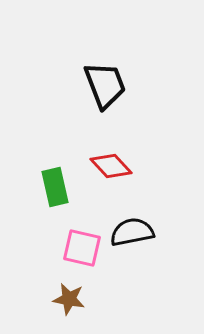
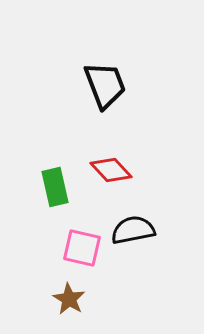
red diamond: moved 4 px down
black semicircle: moved 1 px right, 2 px up
brown star: rotated 20 degrees clockwise
